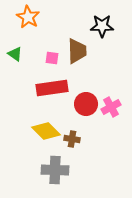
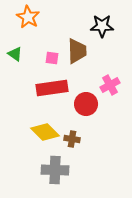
pink cross: moved 1 px left, 22 px up
yellow diamond: moved 1 px left, 1 px down
